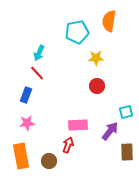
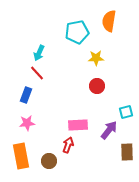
purple arrow: moved 1 px left, 1 px up
